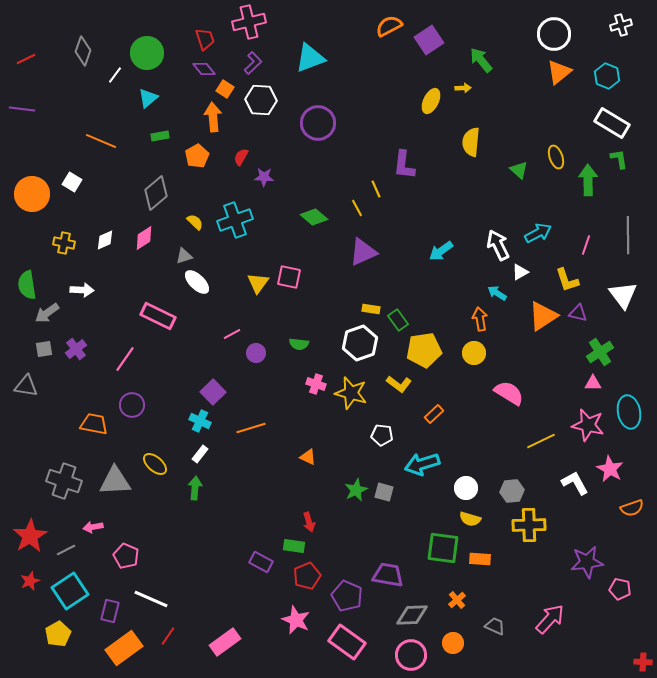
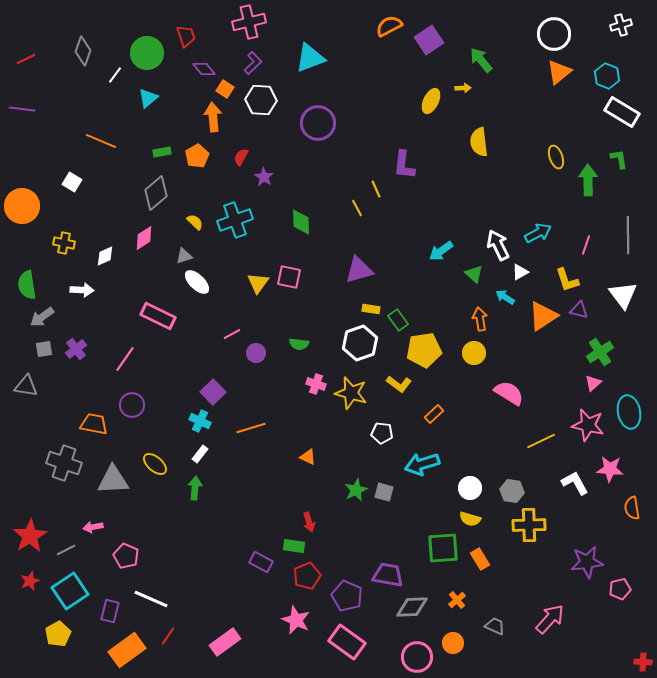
red trapezoid at (205, 39): moved 19 px left, 3 px up
white rectangle at (612, 123): moved 10 px right, 11 px up
green rectangle at (160, 136): moved 2 px right, 16 px down
yellow semicircle at (471, 142): moved 8 px right; rotated 12 degrees counterclockwise
green triangle at (519, 170): moved 45 px left, 104 px down
purple star at (264, 177): rotated 30 degrees clockwise
orange circle at (32, 194): moved 10 px left, 12 px down
green diamond at (314, 217): moved 13 px left, 5 px down; rotated 48 degrees clockwise
white diamond at (105, 240): moved 16 px down
purple triangle at (363, 252): moved 4 px left, 18 px down; rotated 8 degrees clockwise
cyan arrow at (497, 293): moved 8 px right, 4 px down
gray arrow at (47, 313): moved 5 px left, 4 px down
purple triangle at (578, 313): moved 1 px right, 3 px up
pink triangle at (593, 383): rotated 42 degrees counterclockwise
white pentagon at (382, 435): moved 2 px up
pink star at (610, 469): rotated 24 degrees counterclockwise
gray cross at (64, 481): moved 18 px up
gray triangle at (115, 481): moved 2 px left, 1 px up
white circle at (466, 488): moved 4 px right
gray hexagon at (512, 491): rotated 15 degrees clockwise
orange semicircle at (632, 508): rotated 100 degrees clockwise
green square at (443, 548): rotated 12 degrees counterclockwise
orange rectangle at (480, 559): rotated 55 degrees clockwise
pink pentagon at (620, 589): rotated 25 degrees counterclockwise
gray diamond at (412, 615): moved 8 px up
orange rectangle at (124, 648): moved 3 px right, 2 px down
pink circle at (411, 655): moved 6 px right, 2 px down
